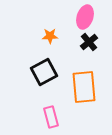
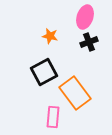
orange star: rotated 14 degrees clockwise
black cross: rotated 18 degrees clockwise
orange rectangle: moved 9 px left, 6 px down; rotated 32 degrees counterclockwise
pink rectangle: moved 2 px right; rotated 20 degrees clockwise
